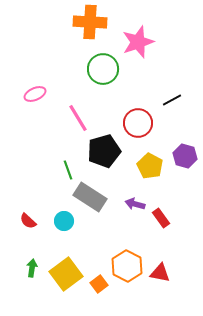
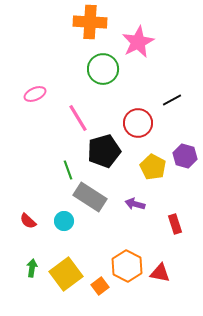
pink star: rotated 8 degrees counterclockwise
yellow pentagon: moved 3 px right, 1 px down
red rectangle: moved 14 px right, 6 px down; rotated 18 degrees clockwise
orange square: moved 1 px right, 2 px down
